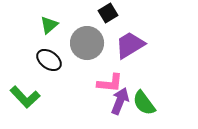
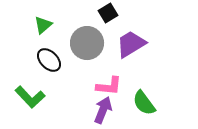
green triangle: moved 6 px left
purple trapezoid: moved 1 px right, 1 px up
black ellipse: rotated 10 degrees clockwise
pink L-shape: moved 1 px left, 3 px down
green L-shape: moved 5 px right
purple arrow: moved 17 px left, 9 px down
